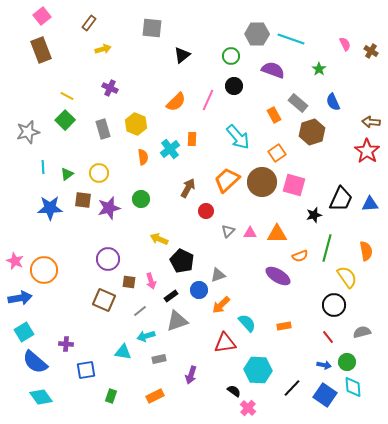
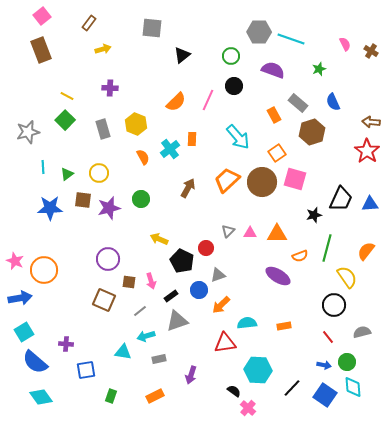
gray hexagon at (257, 34): moved 2 px right, 2 px up
green star at (319, 69): rotated 16 degrees clockwise
purple cross at (110, 88): rotated 21 degrees counterclockwise
orange semicircle at (143, 157): rotated 21 degrees counterclockwise
pink square at (294, 185): moved 1 px right, 6 px up
red circle at (206, 211): moved 37 px down
orange semicircle at (366, 251): rotated 132 degrees counterclockwise
cyan semicircle at (247, 323): rotated 54 degrees counterclockwise
